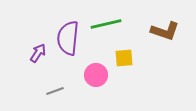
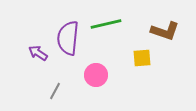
purple arrow: rotated 90 degrees counterclockwise
yellow square: moved 18 px right
gray line: rotated 42 degrees counterclockwise
